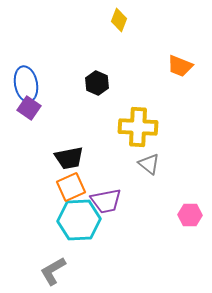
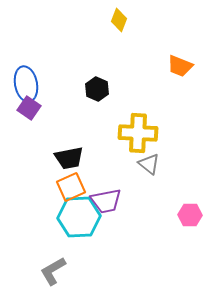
black hexagon: moved 6 px down
yellow cross: moved 6 px down
cyan hexagon: moved 3 px up
